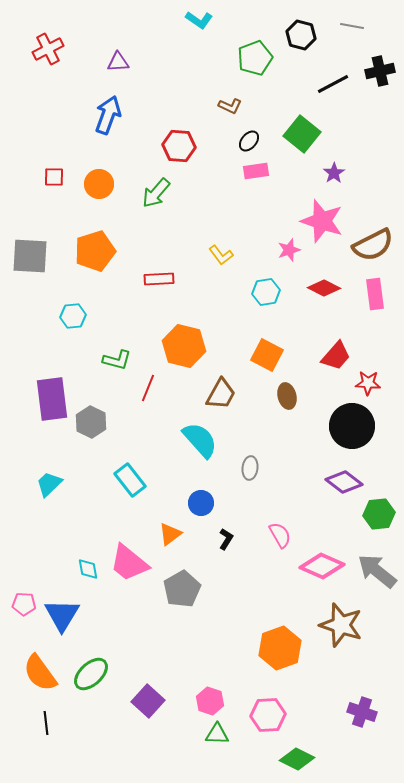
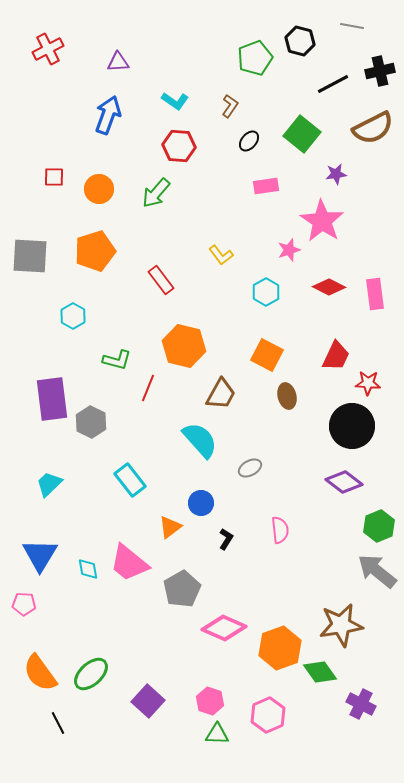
cyan L-shape at (199, 20): moved 24 px left, 81 px down
black hexagon at (301, 35): moved 1 px left, 6 px down
brown L-shape at (230, 106): rotated 80 degrees counterclockwise
pink rectangle at (256, 171): moved 10 px right, 15 px down
purple star at (334, 173): moved 2 px right, 1 px down; rotated 25 degrees clockwise
orange circle at (99, 184): moved 5 px down
pink star at (322, 221): rotated 15 degrees clockwise
brown semicircle at (373, 245): moved 117 px up
red rectangle at (159, 279): moved 2 px right, 1 px down; rotated 56 degrees clockwise
red diamond at (324, 288): moved 5 px right, 1 px up
cyan hexagon at (266, 292): rotated 20 degrees counterclockwise
cyan hexagon at (73, 316): rotated 25 degrees counterclockwise
red trapezoid at (336, 356): rotated 16 degrees counterclockwise
gray ellipse at (250, 468): rotated 55 degrees clockwise
green hexagon at (379, 514): moved 12 px down; rotated 16 degrees counterclockwise
orange triangle at (170, 534): moved 7 px up
pink semicircle at (280, 535): moved 5 px up; rotated 24 degrees clockwise
pink diamond at (322, 566): moved 98 px left, 62 px down
blue triangle at (62, 615): moved 22 px left, 60 px up
brown star at (341, 625): rotated 27 degrees counterclockwise
purple cross at (362, 712): moved 1 px left, 8 px up; rotated 8 degrees clockwise
pink hexagon at (268, 715): rotated 20 degrees counterclockwise
black line at (46, 723): moved 12 px right; rotated 20 degrees counterclockwise
green diamond at (297, 759): moved 23 px right, 87 px up; rotated 28 degrees clockwise
